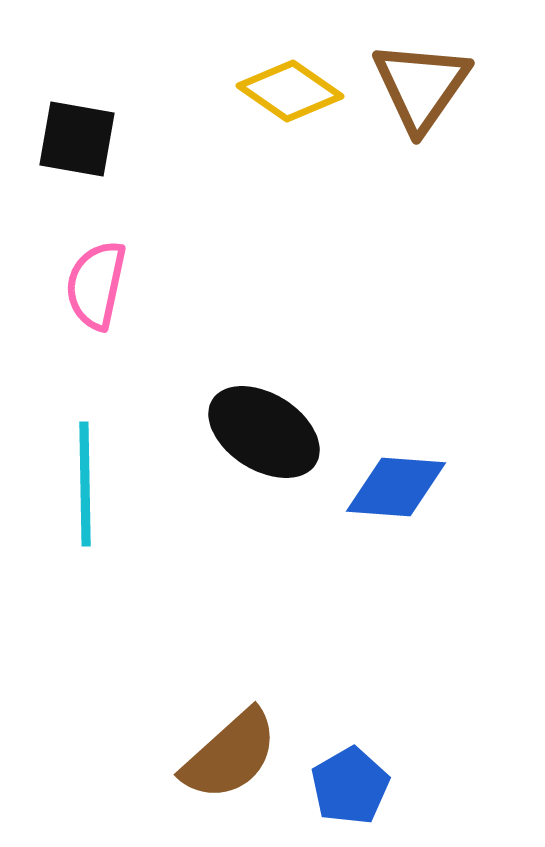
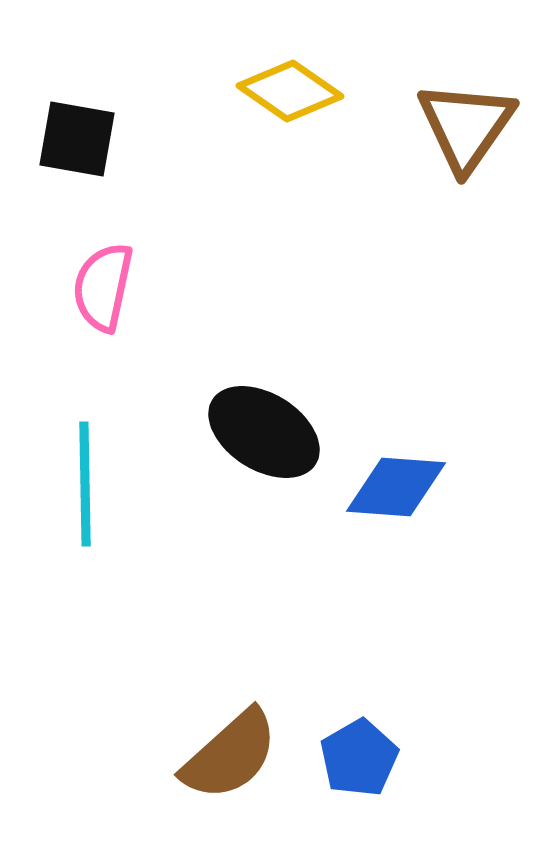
brown triangle: moved 45 px right, 40 px down
pink semicircle: moved 7 px right, 2 px down
blue pentagon: moved 9 px right, 28 px up
